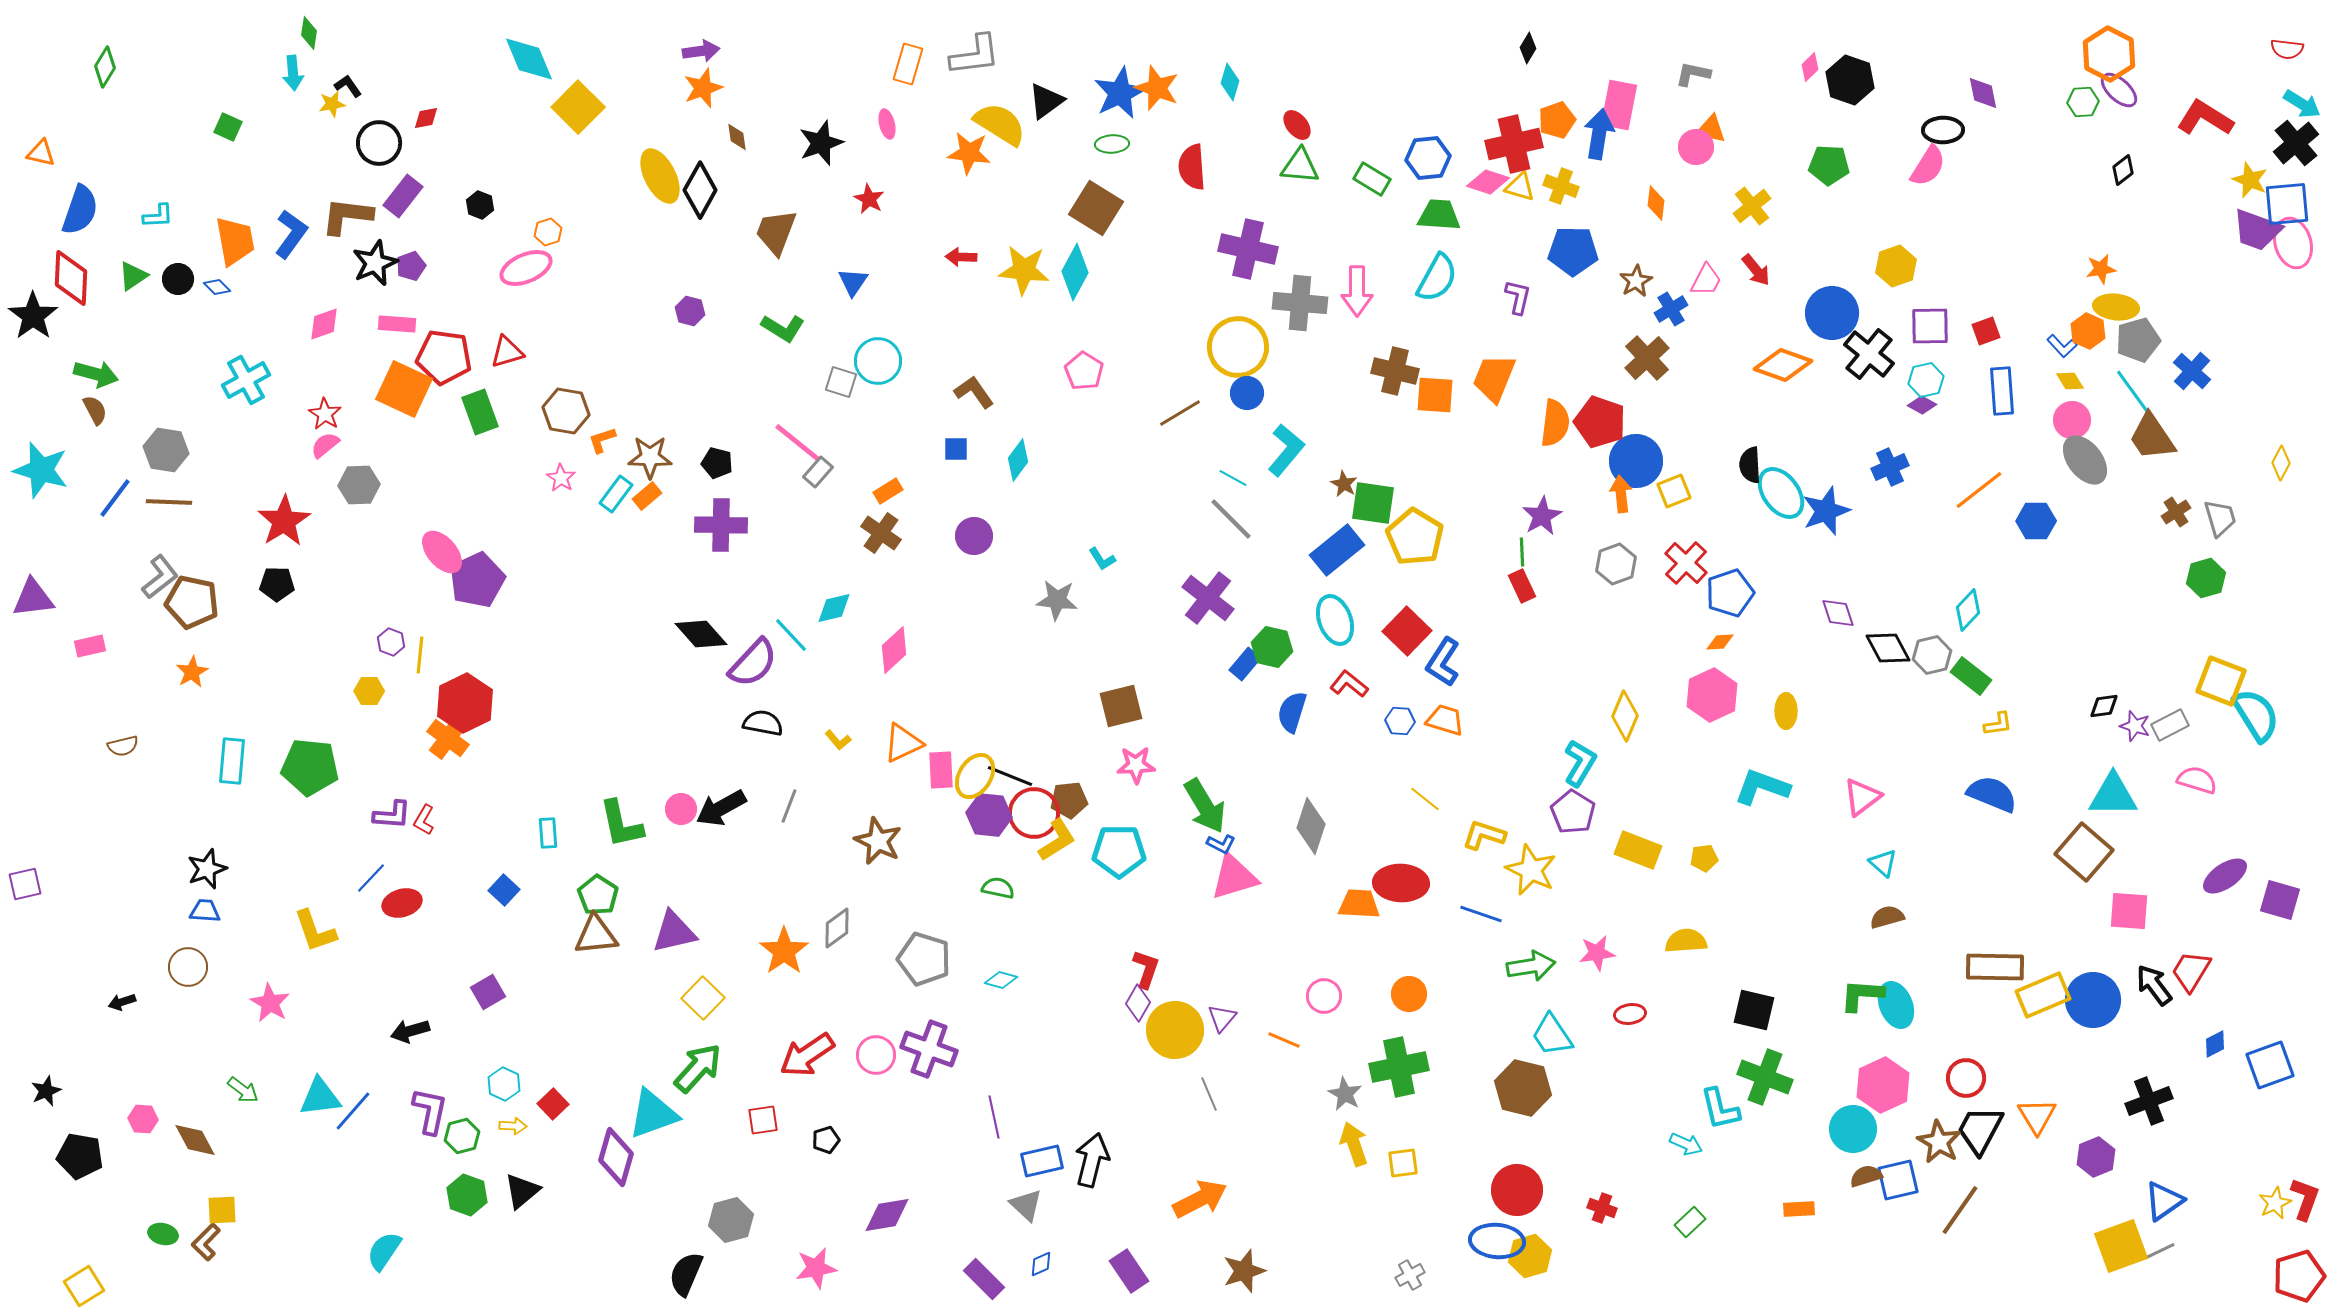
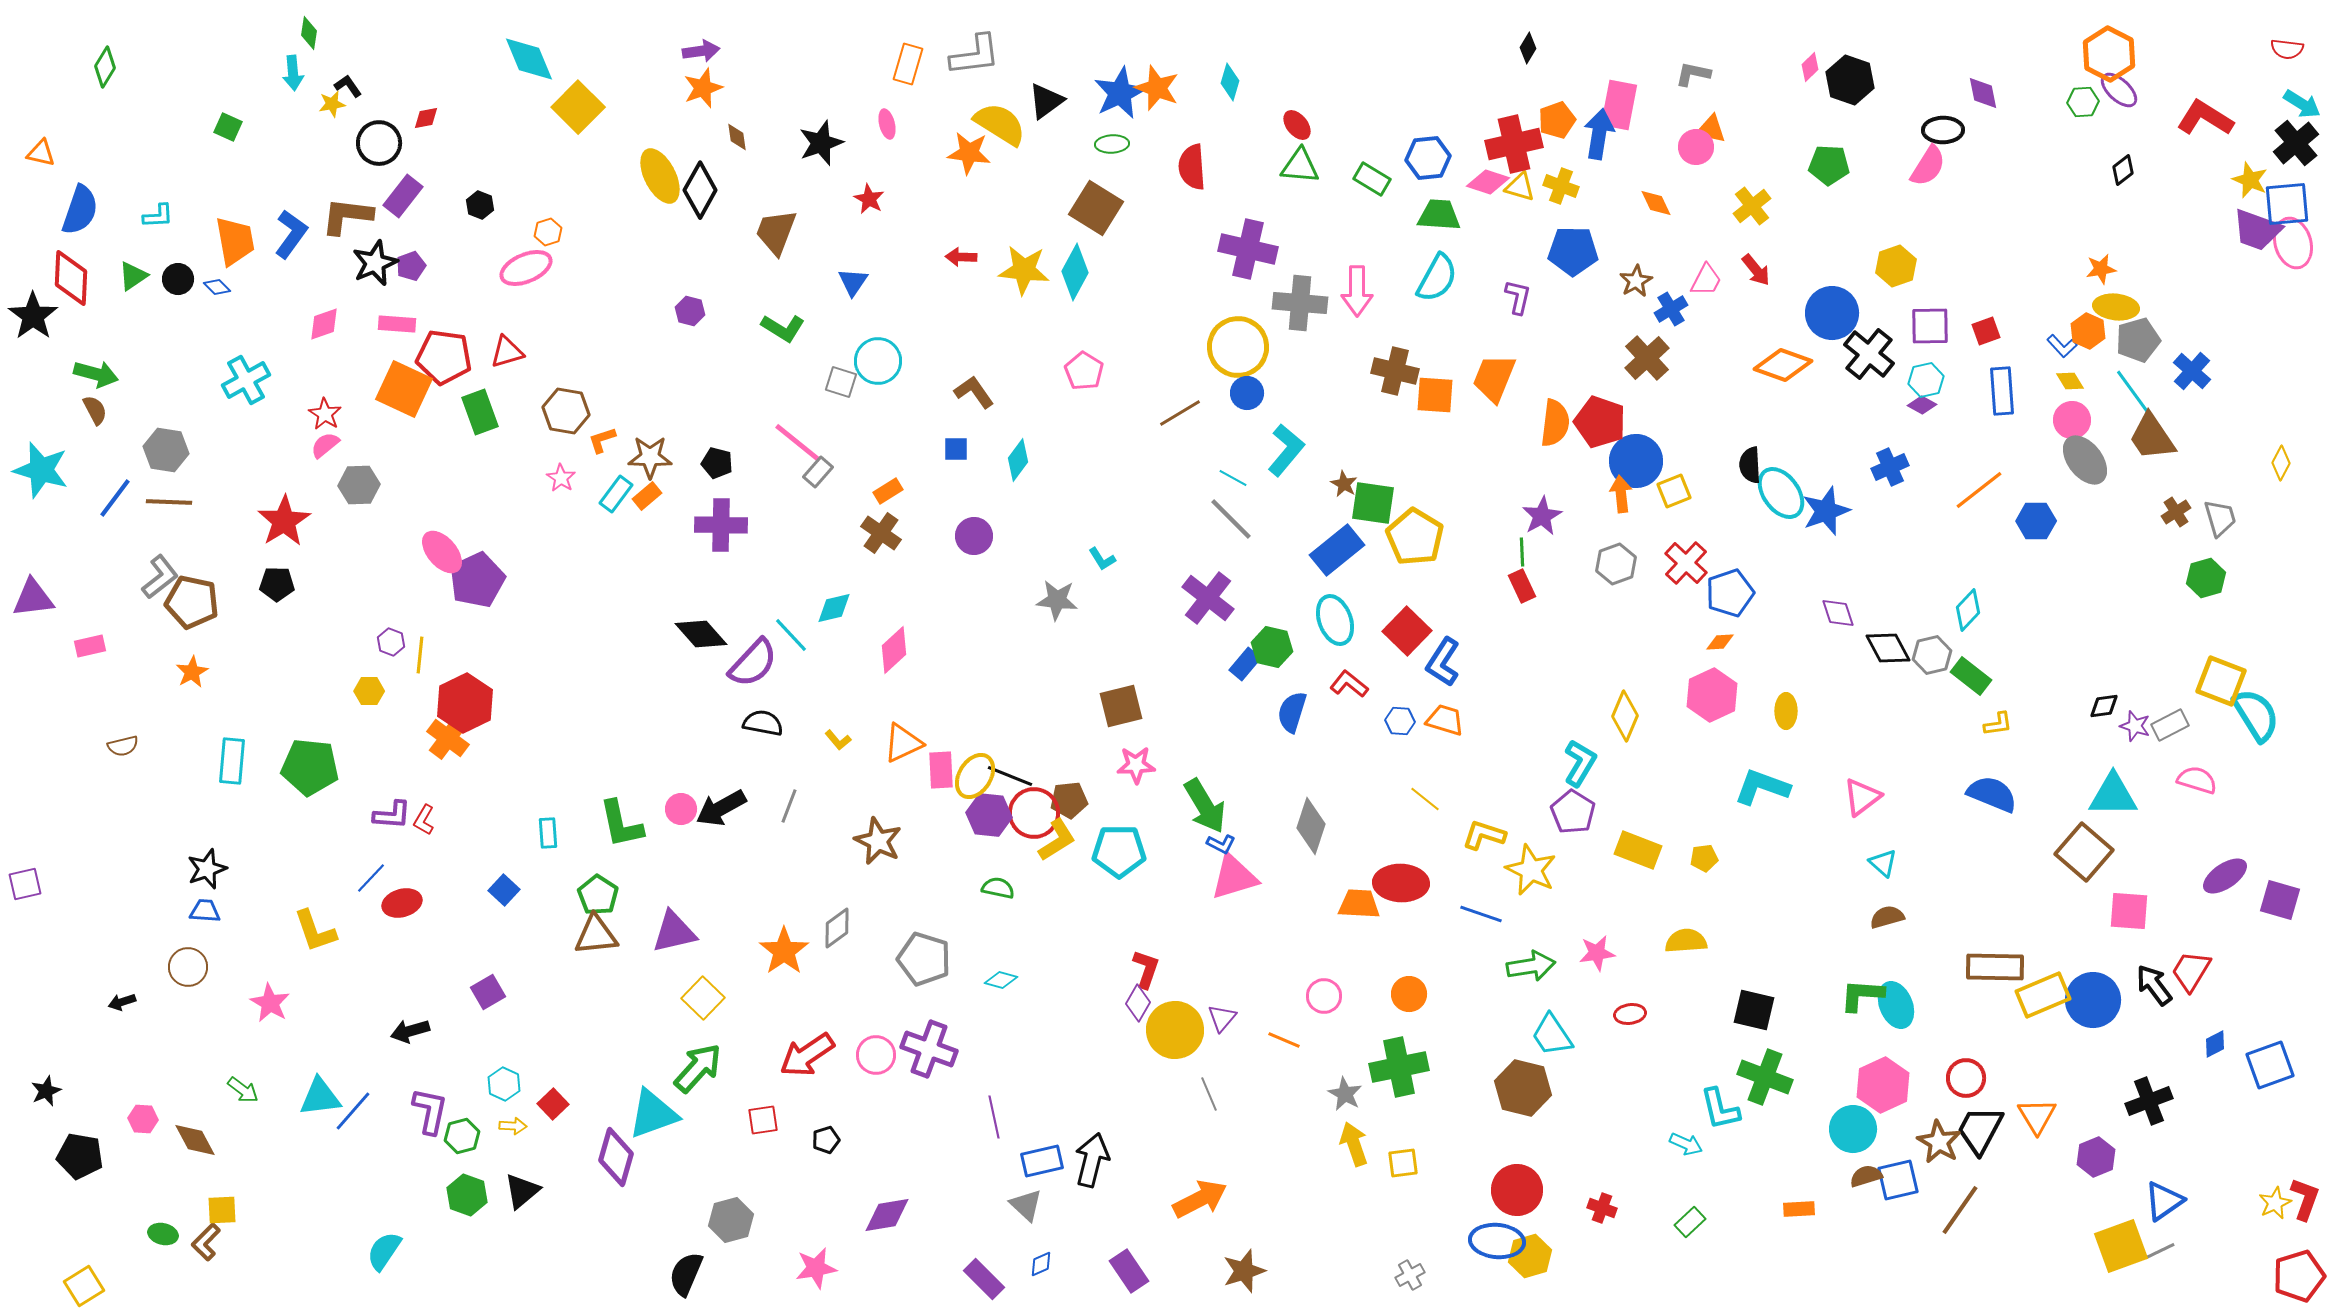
orange diamond at (1656, 203): rotated 32 degrees counterclockwise
